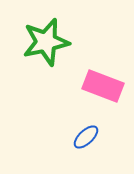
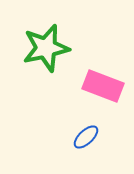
green star: moved 6 px down
